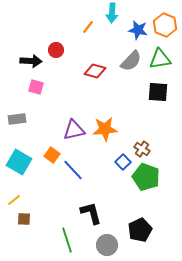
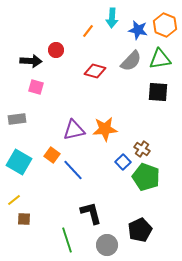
cyan arrow: moved 5 px down
orange line: moved 4 px down
